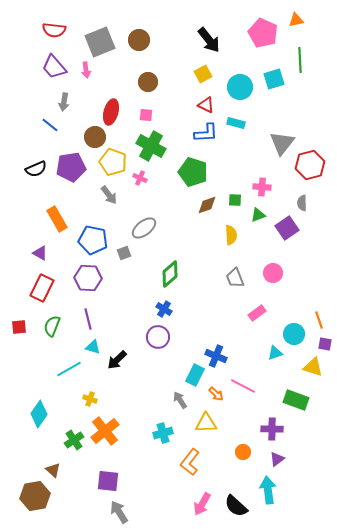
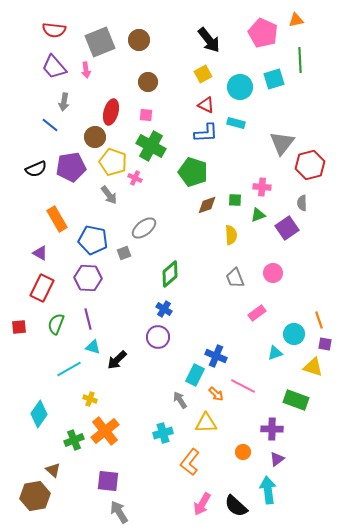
pink cross at (140, 178): moved 5 px left
green semicircle at (52, 326): moved 4 px right, 2 px up
green cross at (74, 440): rotated 12 degrees clockwise
